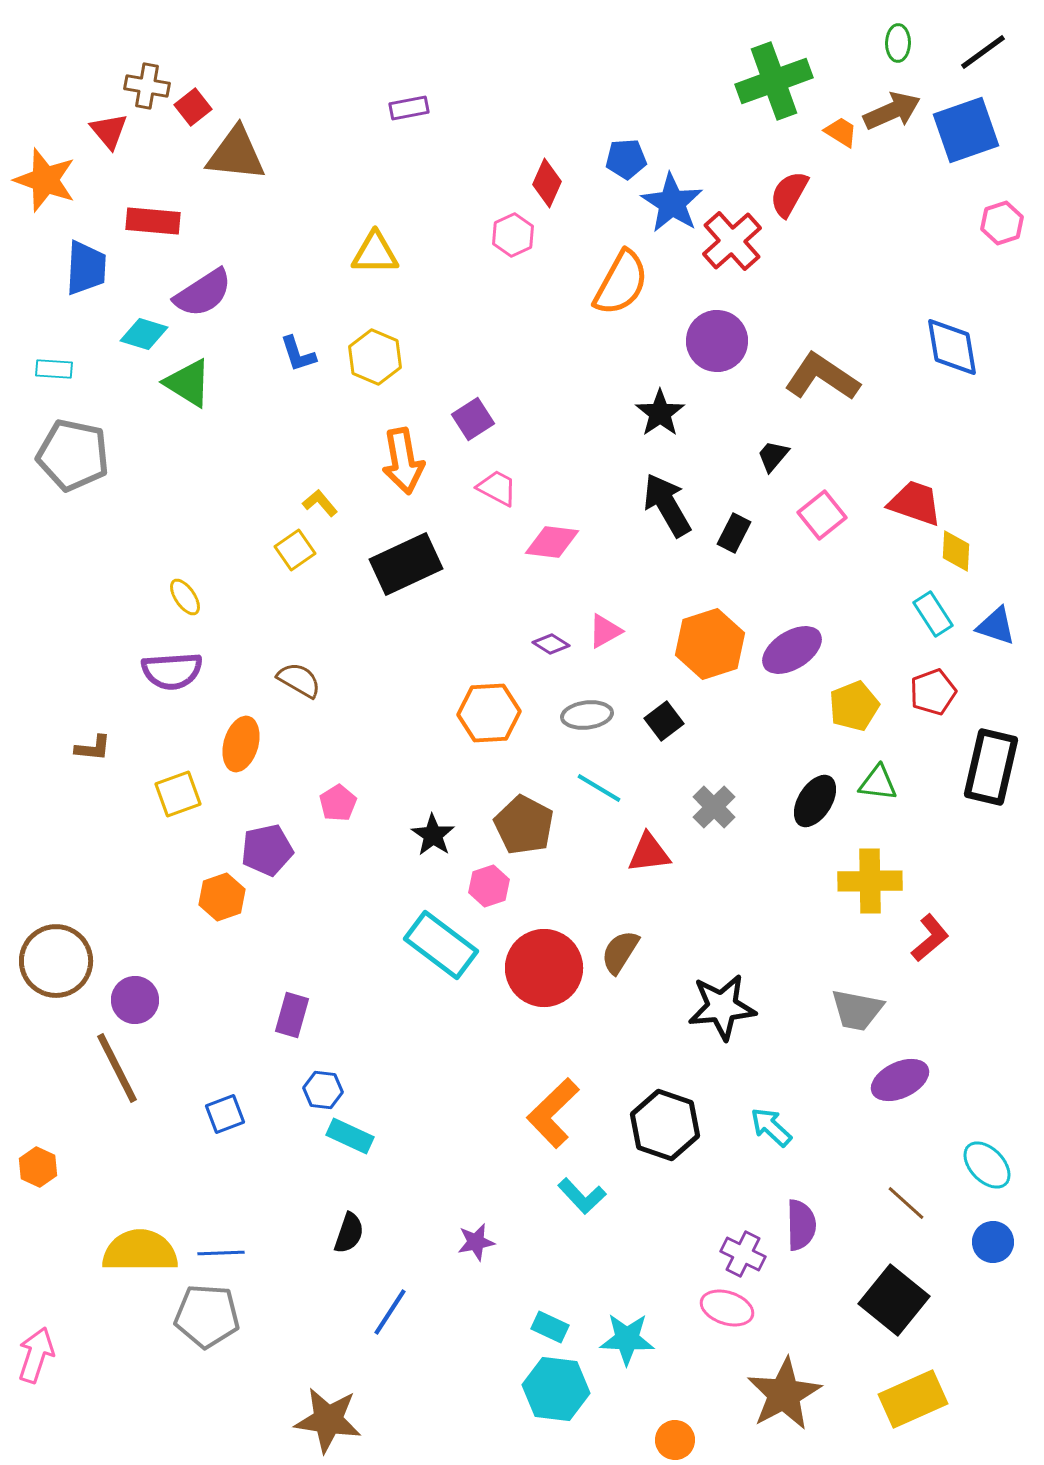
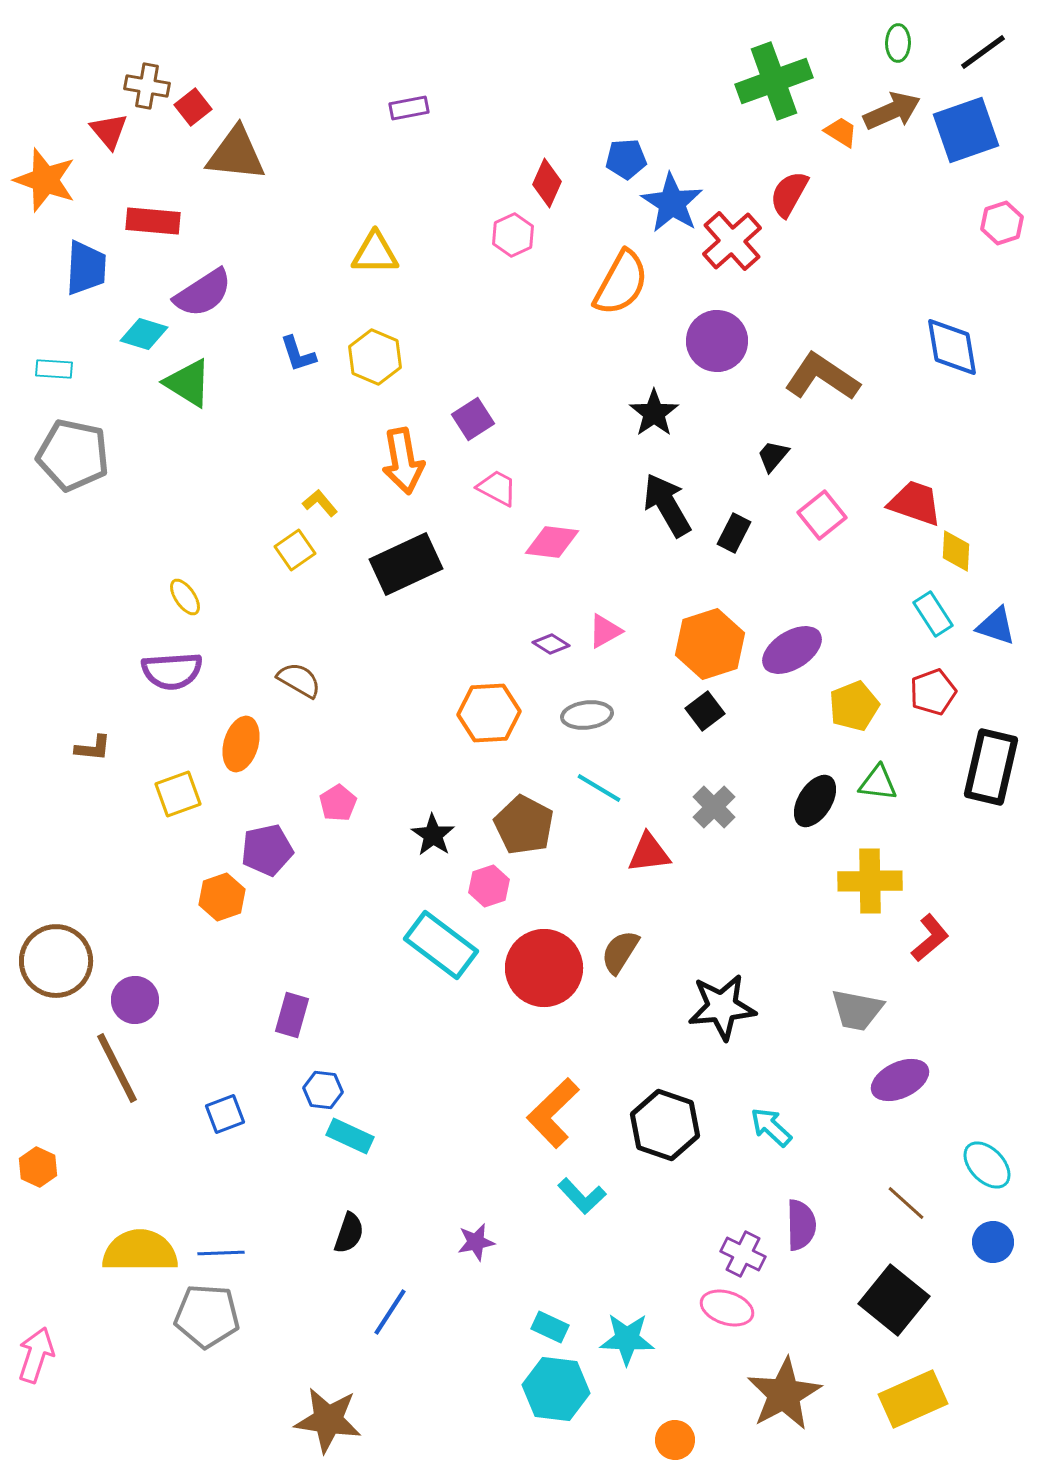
black star at (660, 413): moved 6 px left
black square at (664, 721): moved 41 px right, 10 px up
